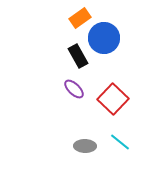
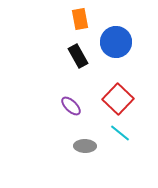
orange rectangle: moved 1 px down; rotated 65 degrees counterclockwise
blue circle: moved 12 px right, 4 px down
purple ellipse: moved 3 px left, 17 px down
red square: moved 5 px right
cyan line: moved 9 px up
